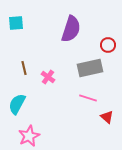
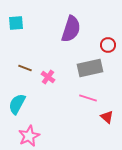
brown line: moved 1 px right; rotated 56 degrees counterclockwise
